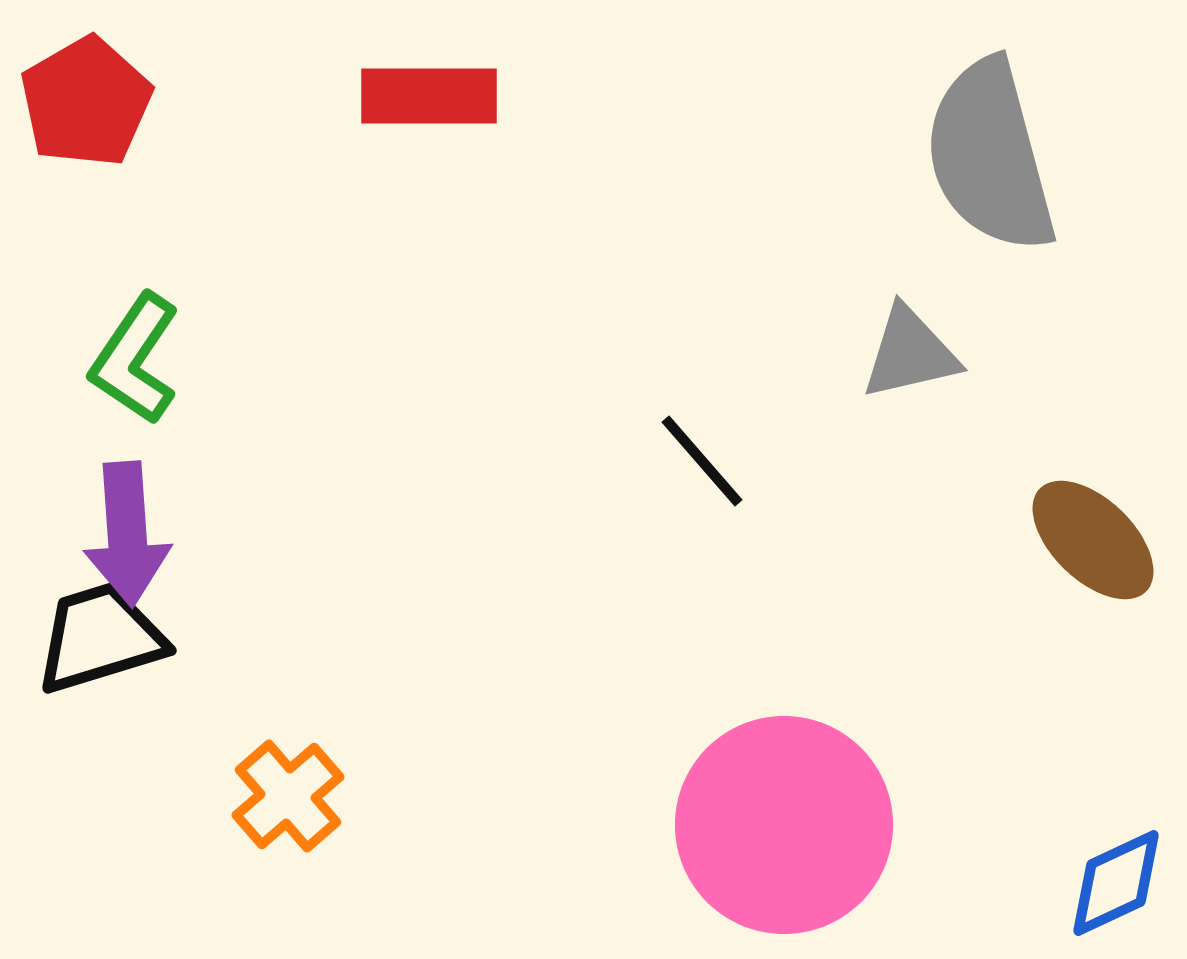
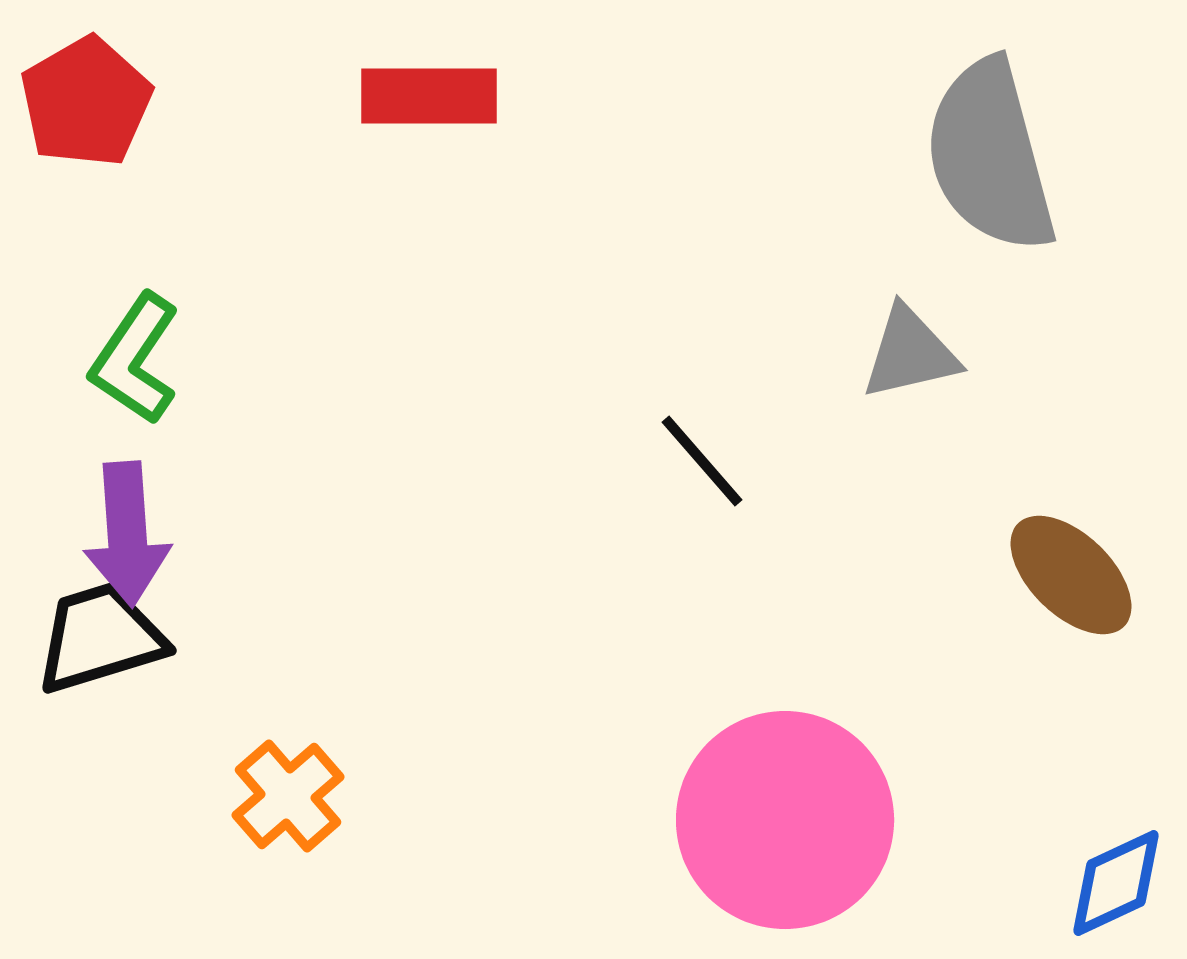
brown ellipse: moved 22 px left, 35 px down
pink circle: moved 1 px right, 5 px up
